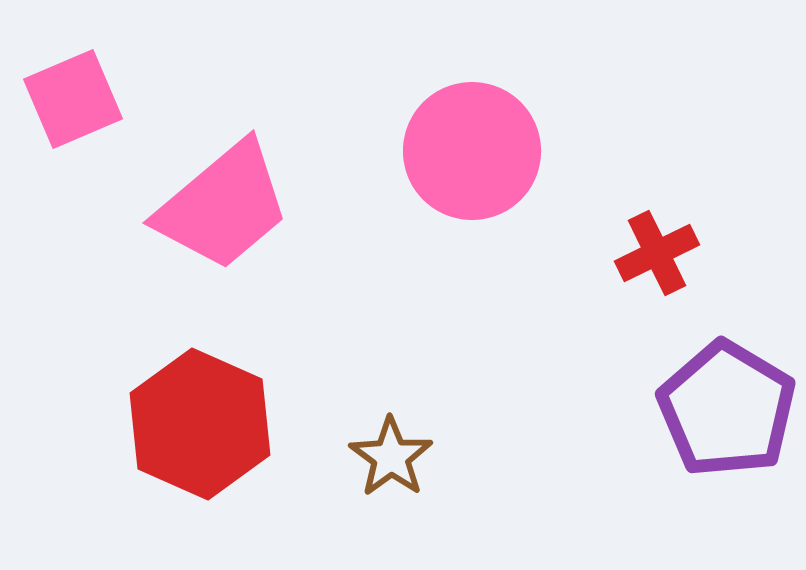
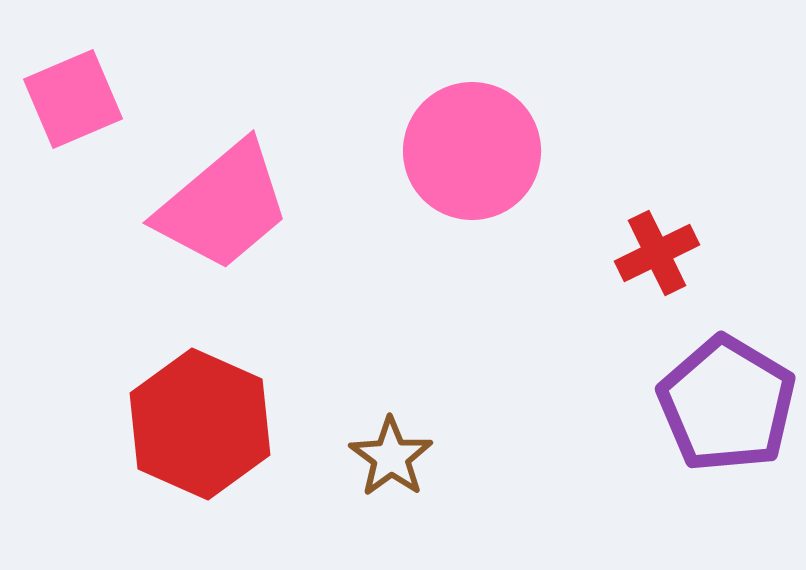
purple pentagon: moved 5 px up
